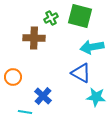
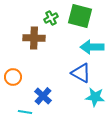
cyan arrow: rotated 10 degrees clockwise
cyan star: moved 1 px left
